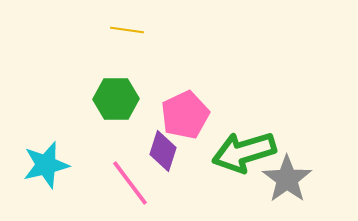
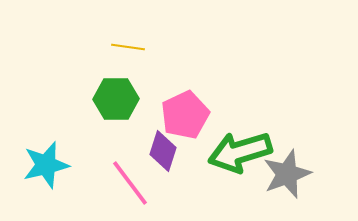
yellow line: moved 1 px right, 17 px down
green arrow: moved 4 px left
gray star: moved 5 px up; rotated 15 degrees clockwise
